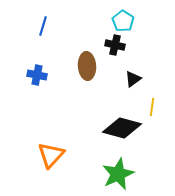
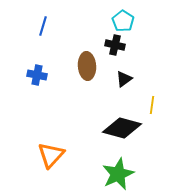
black triangle: moved 9 px left
yellow line: moved 2 px up
